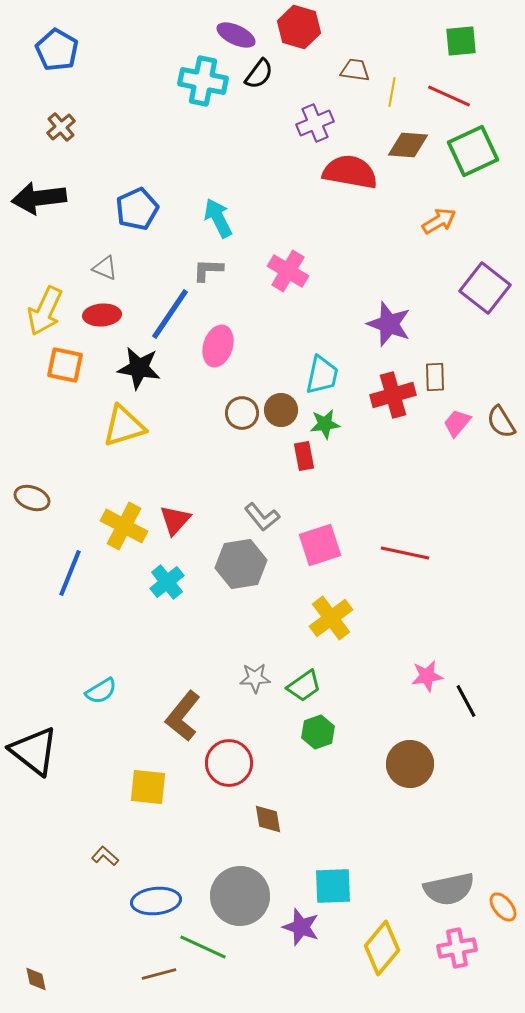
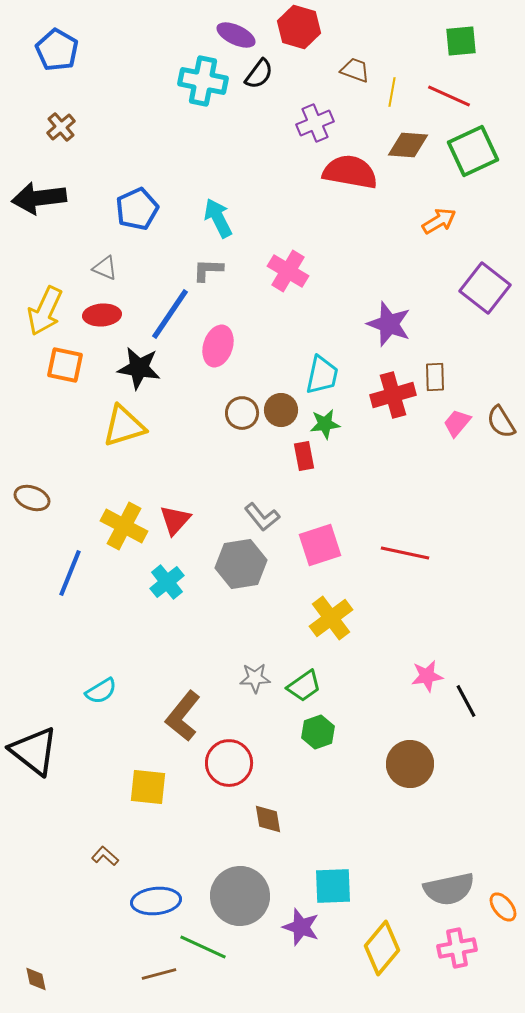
brown trapezoid at (355, 70): rotated 12 degrees clockwise
